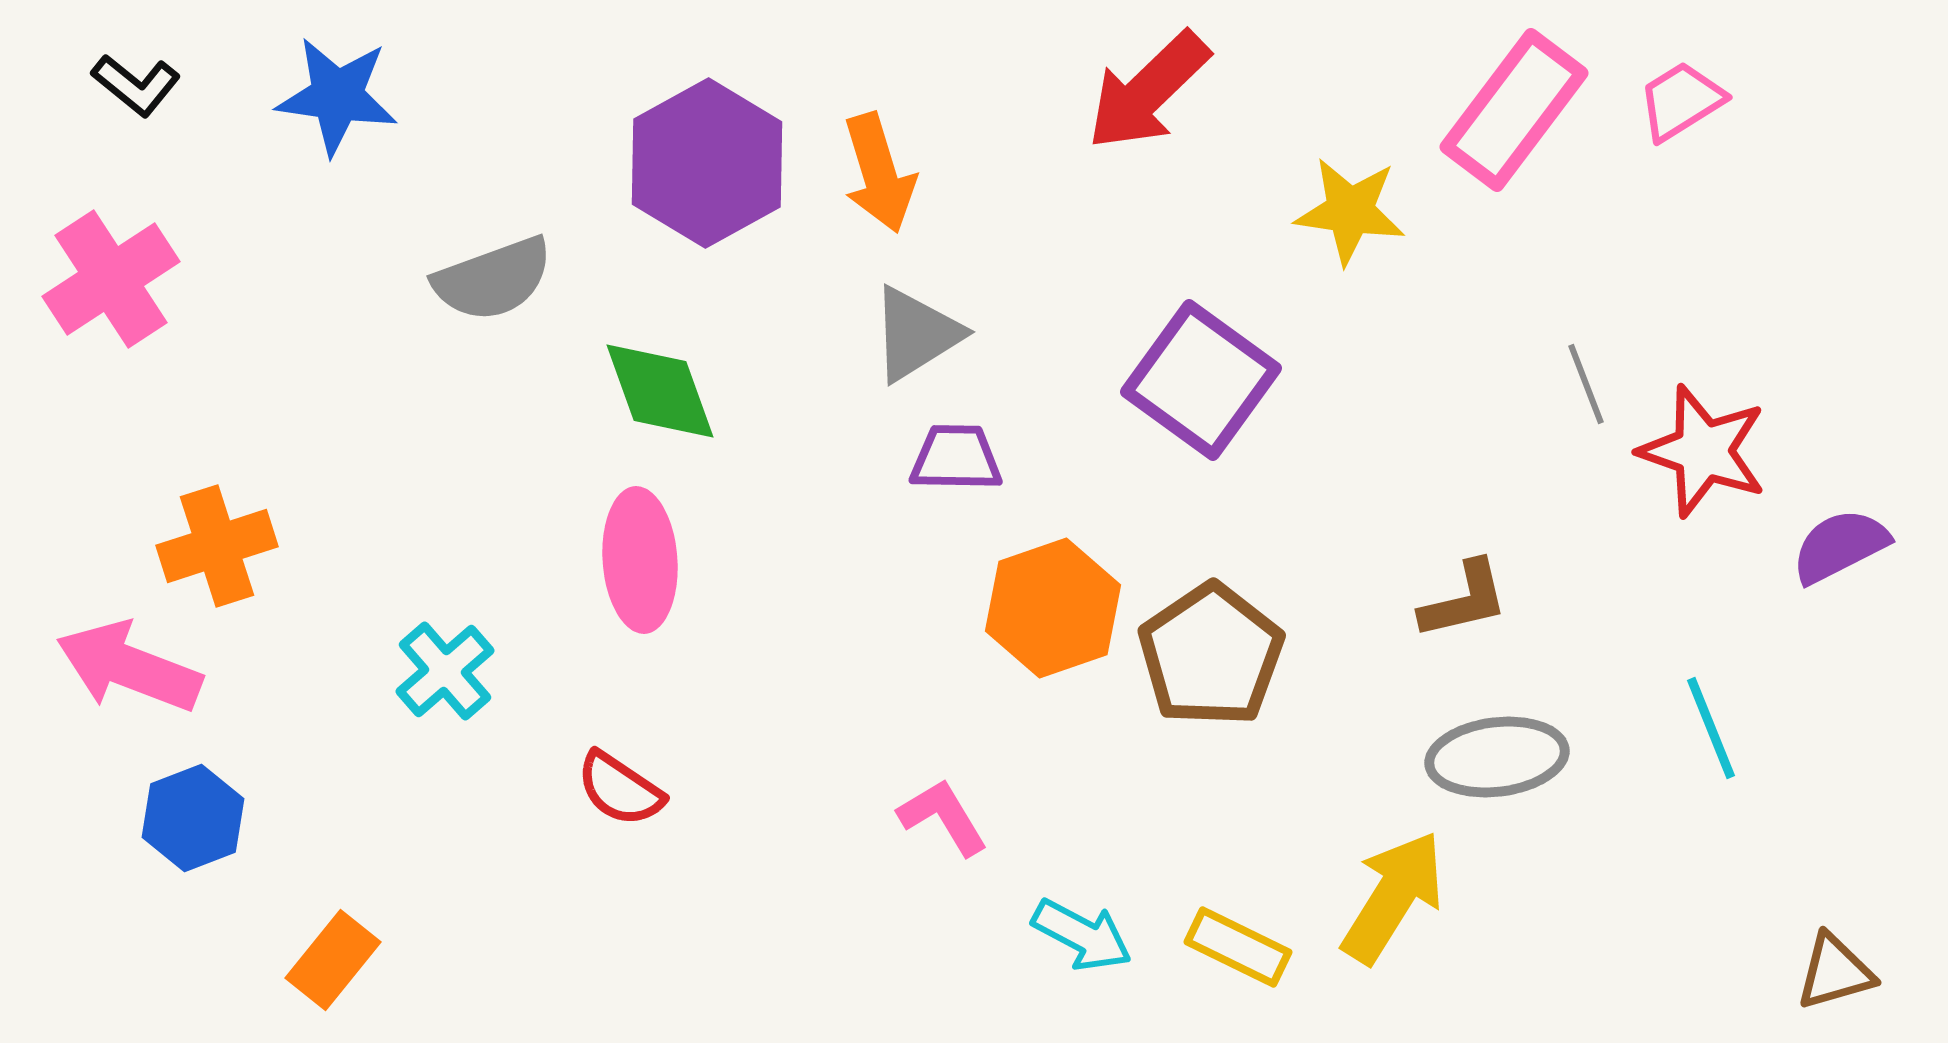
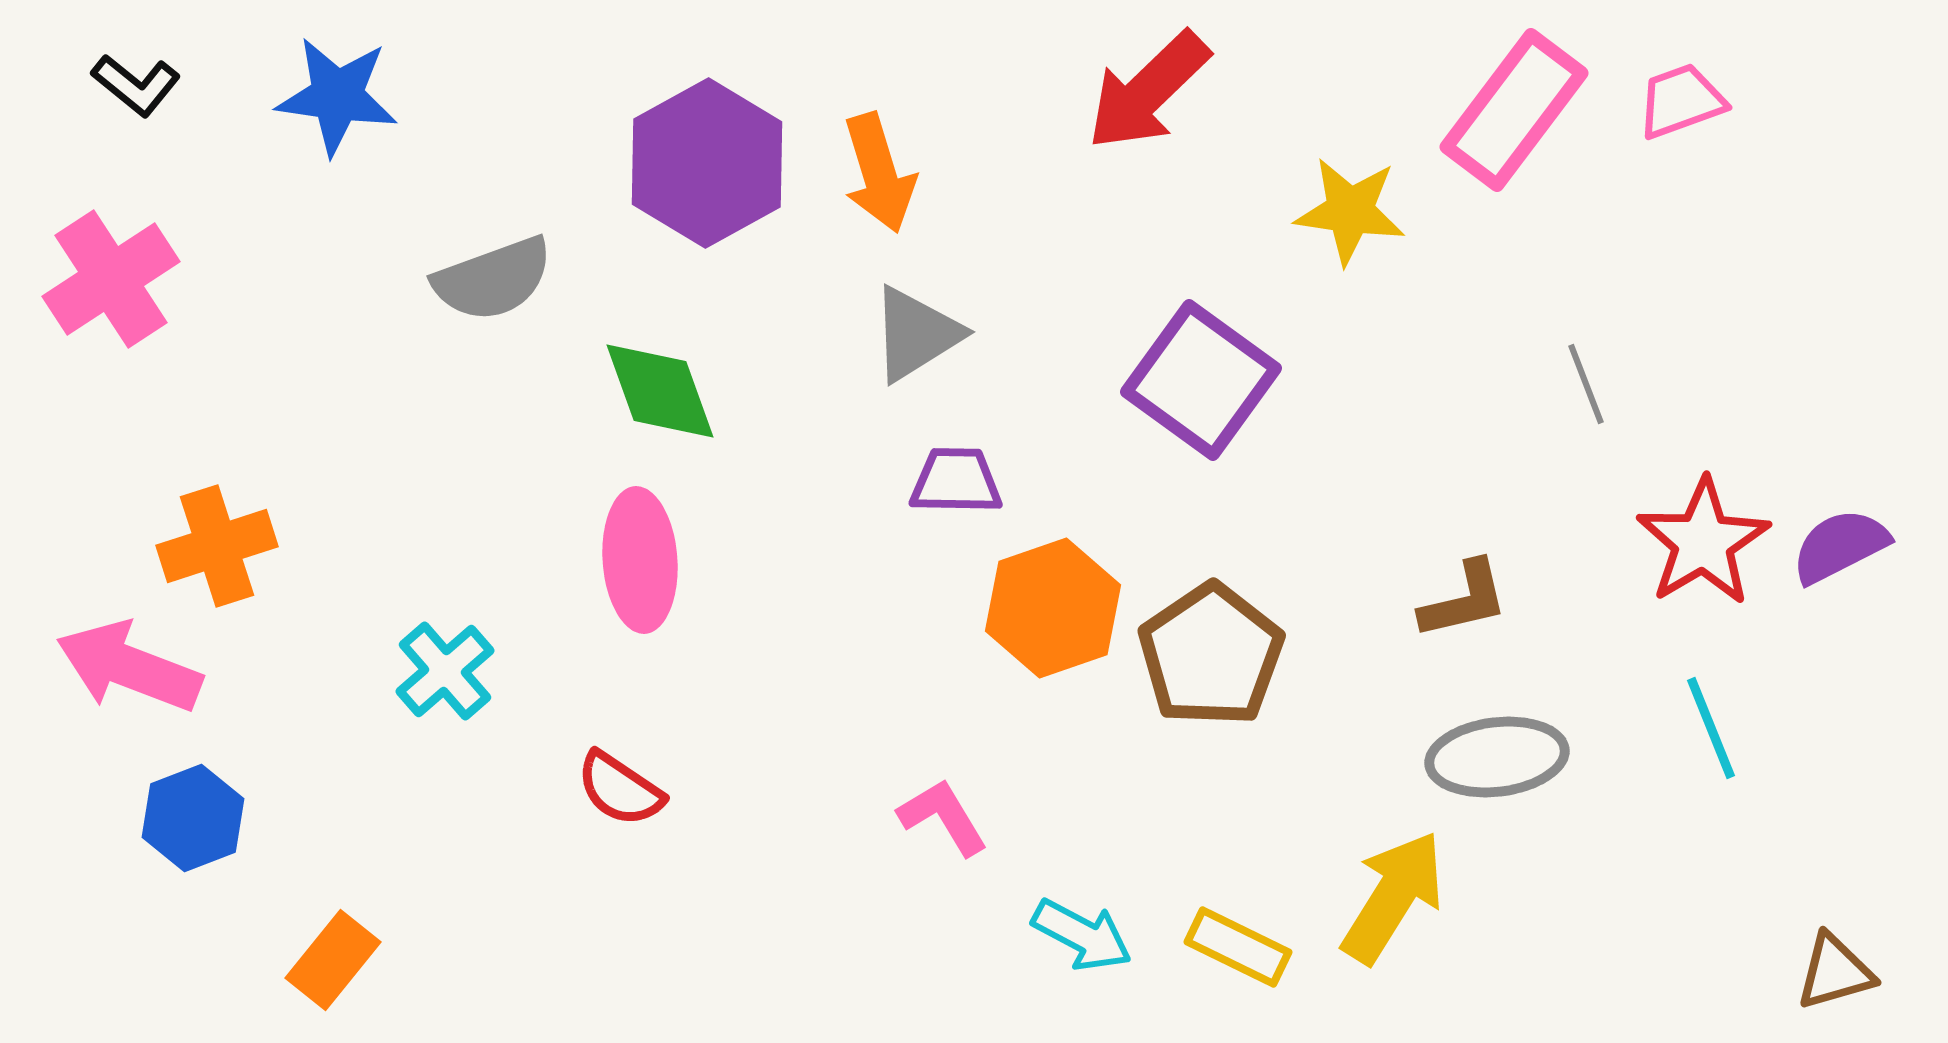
pink trapezoid: rotated 12 degrees clockwise
red star: moved 91 px down; rotated 22 degrees clockwise
purple trapezoid: moved 23 px down
